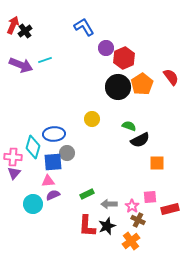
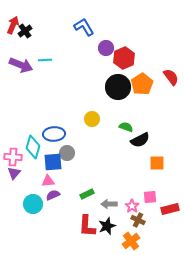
cyan line: rotated 16 degrees clockwise
green semicircle: moved 3 px left, 1 px down
